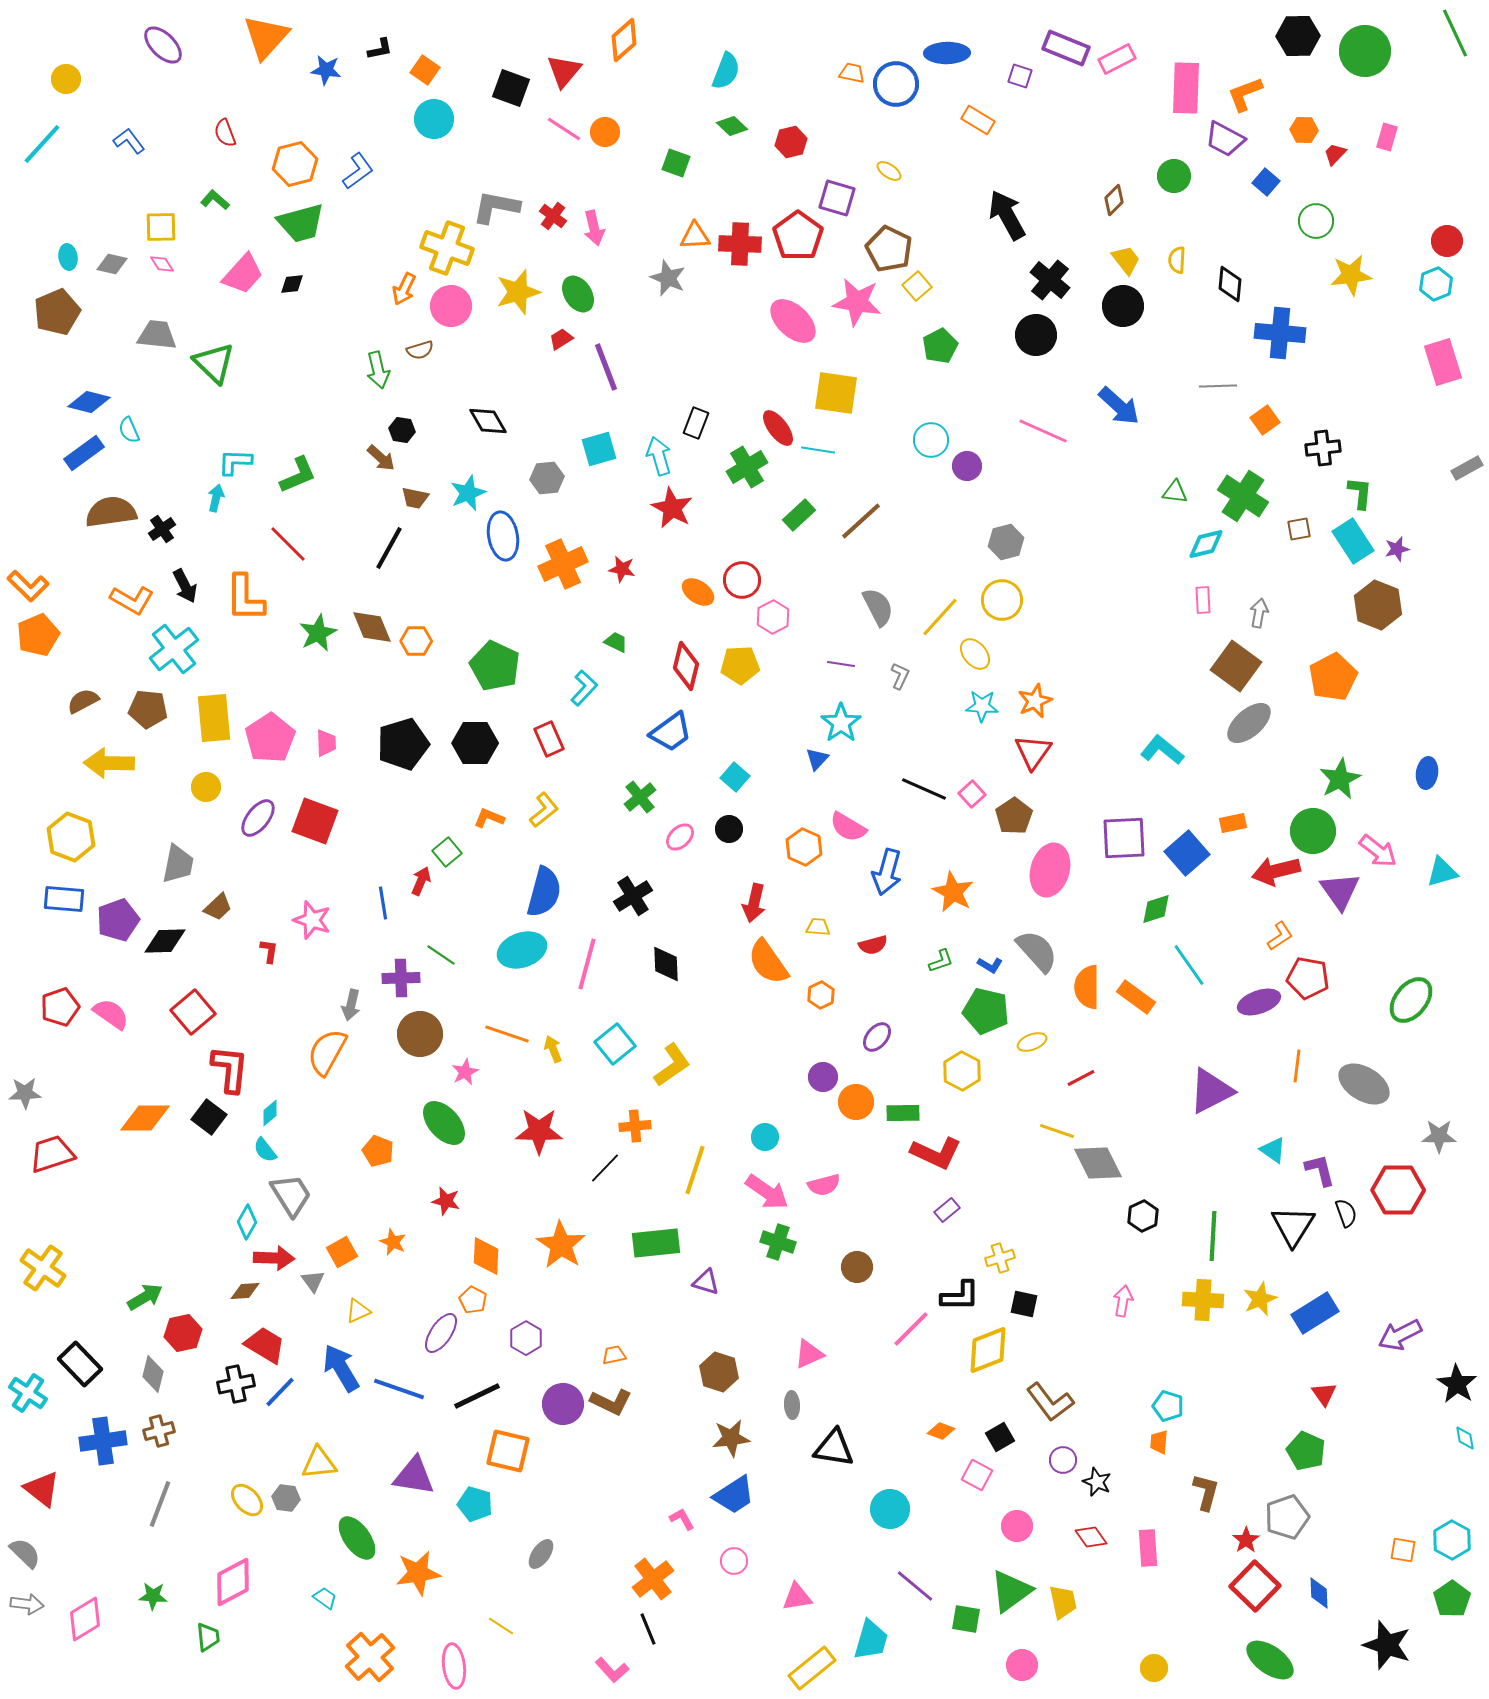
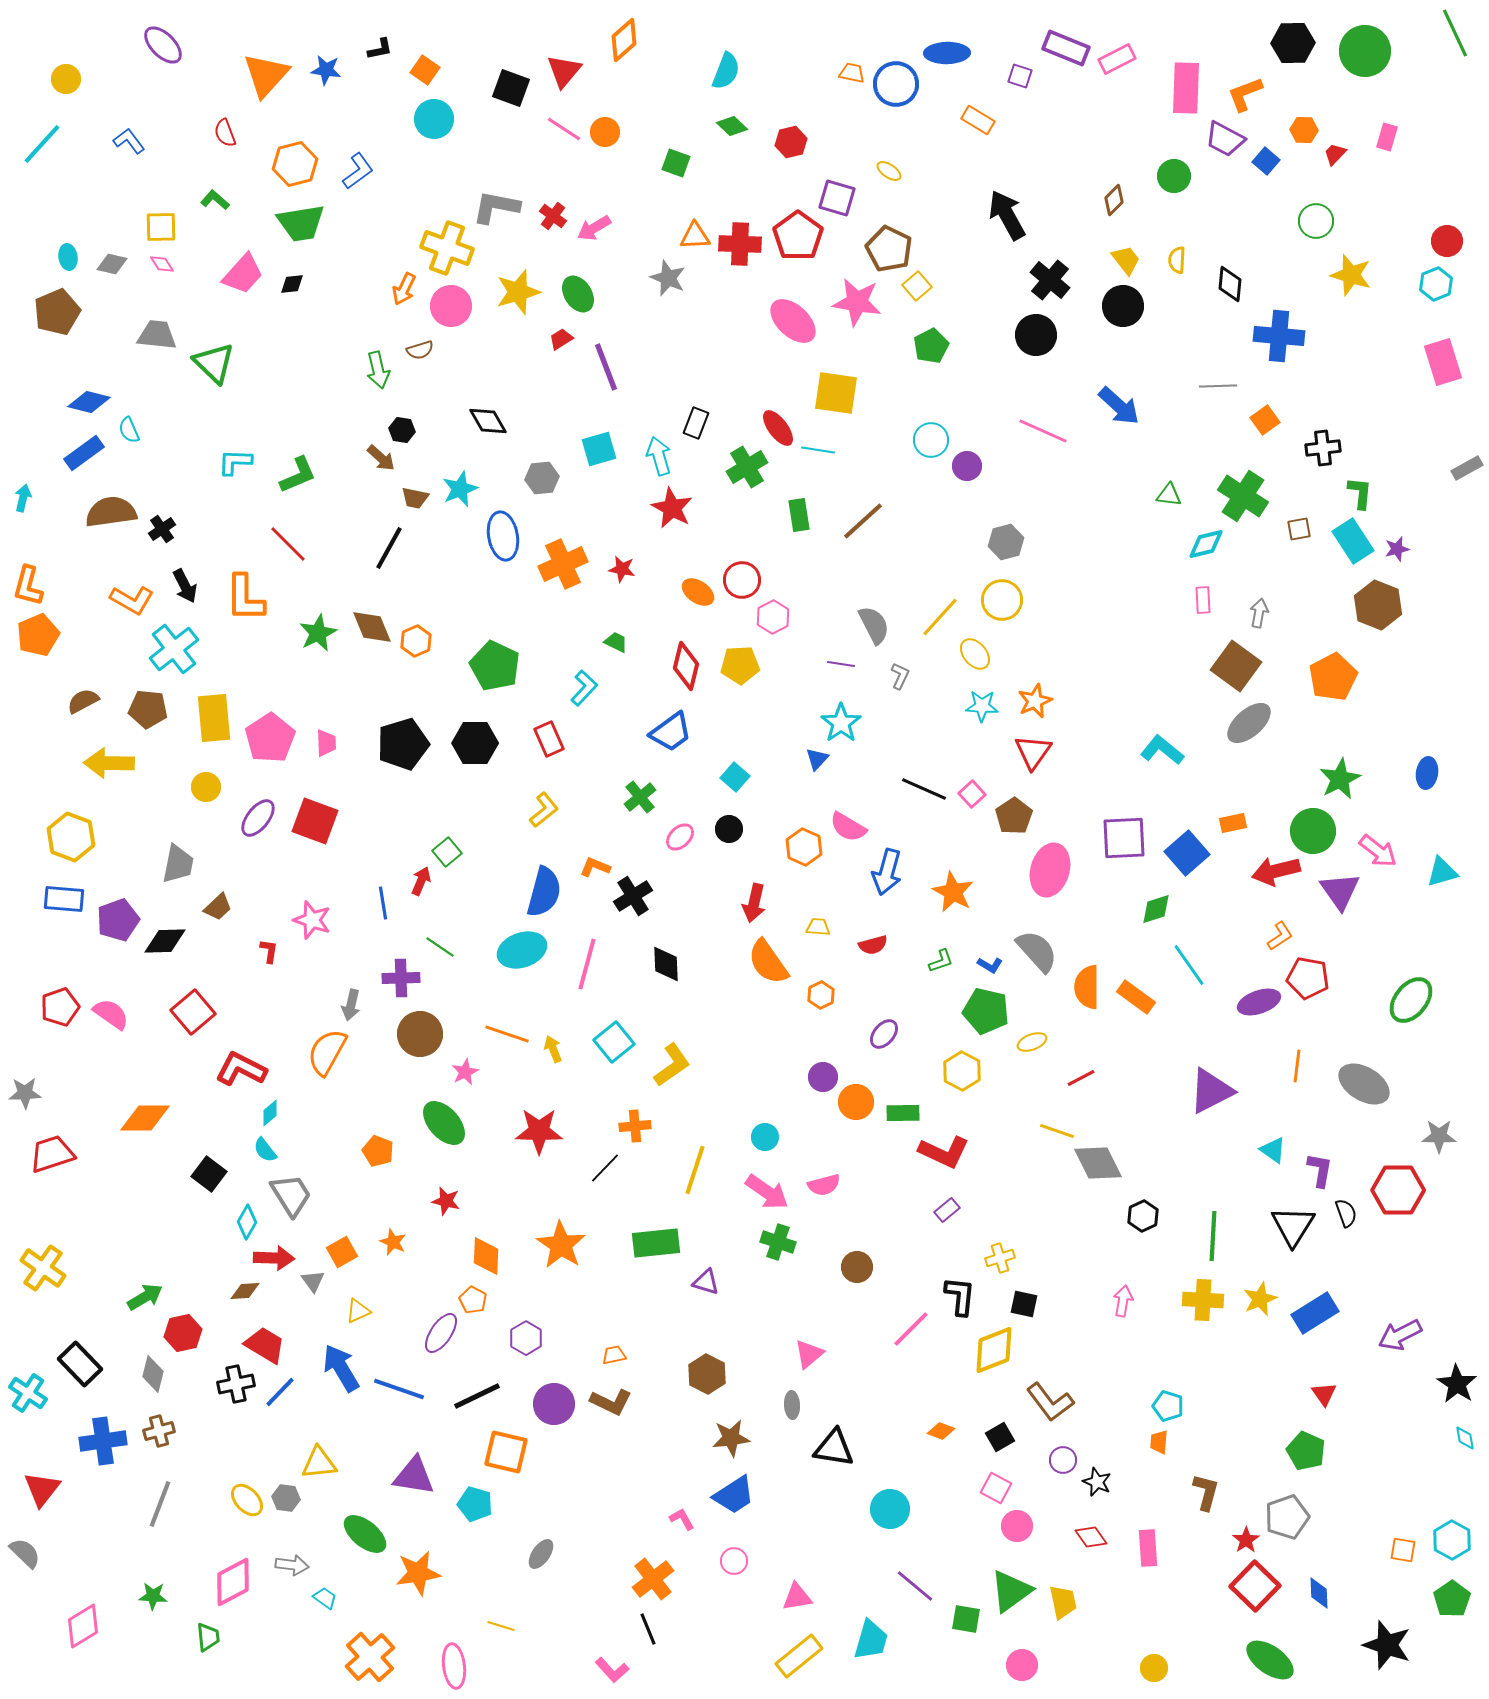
black hexagon at (1298, 36): moved 5 px left, 7 px down
orange triangle at (266, 37): moved 38 px down
blue square at (1266, 182): moved 21 px up
green trapezoid at (301, 223): rotated 6 degrees clockwise
pink arrow at (594, 228): rotated 72 degrees clockwise
yellow star at (1351, 275): rotated 24 degrees clockwise
blue cross at (1280, 333): moved 1 px left, 3 px down
green pentagon at (940, 346): moved 9 px left
gray hexagon at (547, 478): moved 5 px left
green triangle at (1175, 492): moved 6 px left, 3 px down
cyan star at (468, 493): moved 8 px left, 4 px up
cyan arrow at (216, 498): moved 193 px left
green rectangle at (799, 515): rotated 56 degrees counterclockwise
brown line at (861, 521): moved 2 px right
orange L-shape at (28, 586): rotated 60 degrees clockwise
gray semicircle at (878, 607): moved 4 px left, 18 px down
orange hexagon at (416, 641): rotated 24 degrees counterclockwise
orange L-shape at (489, 818): moved 106 px right, 49 px down
green line at (441, 955): moved 1 px left, 8 px up
purple ellipse at (877, 1037): moved 7 px right, 3 px up
cyan square at (615, 1044): moved 1 px left, 2 px up
red L-shape at (230, 1069): moved 11 px right; rotated 69 degrees counterclockwise
black square at (209, 1117): moved 57 px down
red L-shape at (936, 1153): moved 8 px right, 1 px up
purple L-shape at (1320, 1170): rotated 24 degrees clockwise
black L-shape at (960, 1296): rotated 84 degrees counterclockwise
yellow diamond at (988, 1350): moved 6 px right
pink triangle at (809, 1354): rotated 16 degrees counterclockwise
brown hexagon at (719, 1372): moved 12 px left, 2 px down; rotated 9 degrees clockwise
purple circle at (563, 1404): moved 9 px left
orange square at (508, 1451): moved 2 px left, 1 px down
pink square at (977, 1475): moved 19 px right, 13 px down
red triangle at (42, 1489): rotated 30 degrees clockwise
green ellipse at (357, 1538): moved 8 px right, 4 px up; rotated 15 degrees counterclockwise
gray arrow at (27, 1604): moved 265 px right, 39 px up
pink diamond at (85, 1619): moved 2 px left, 7 px down
yellow line at (501, 1626): rotated 16 degrees counterclockwise
yellow rectangle at (812, 1668): moved 13 px left, 12 px up
